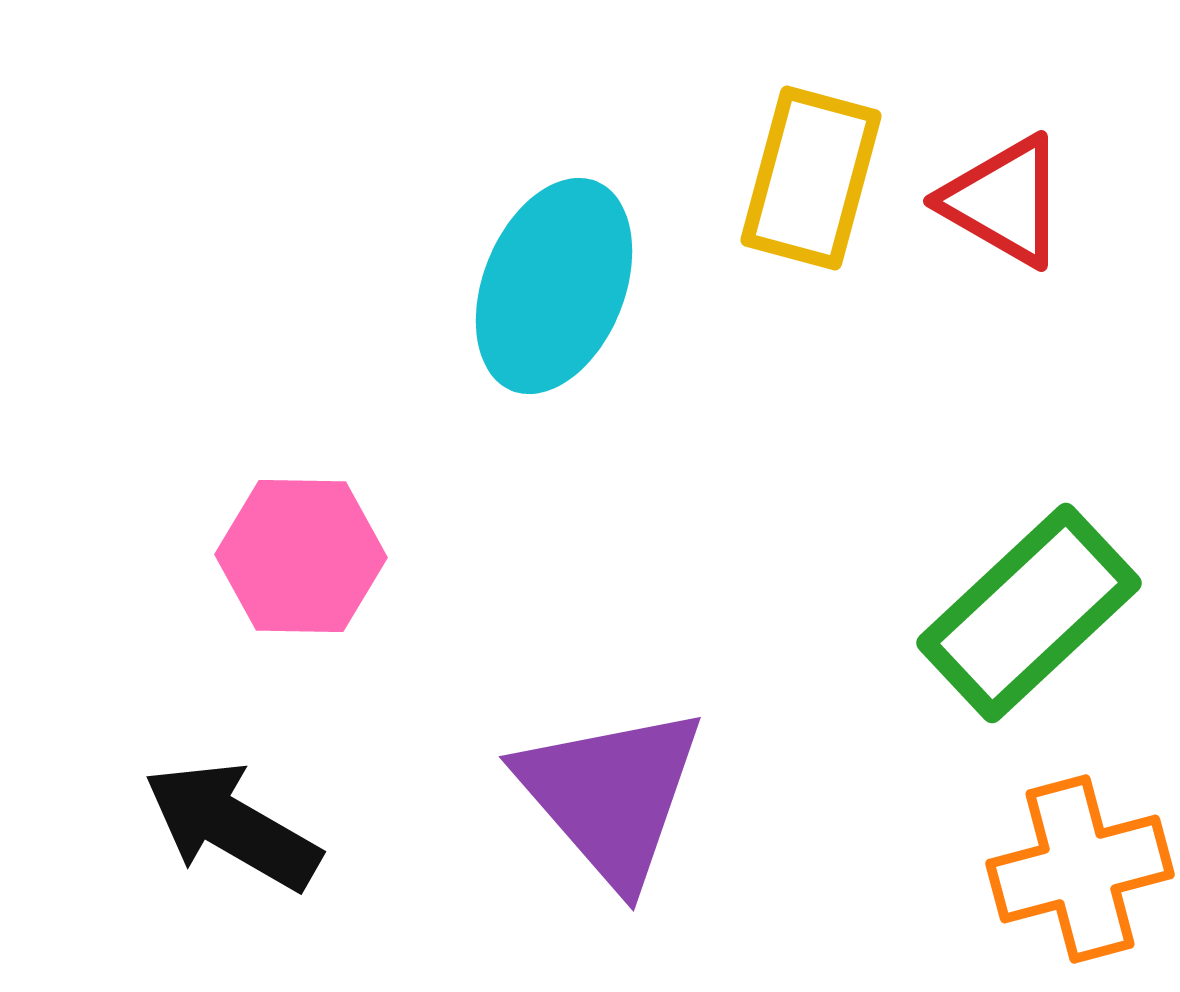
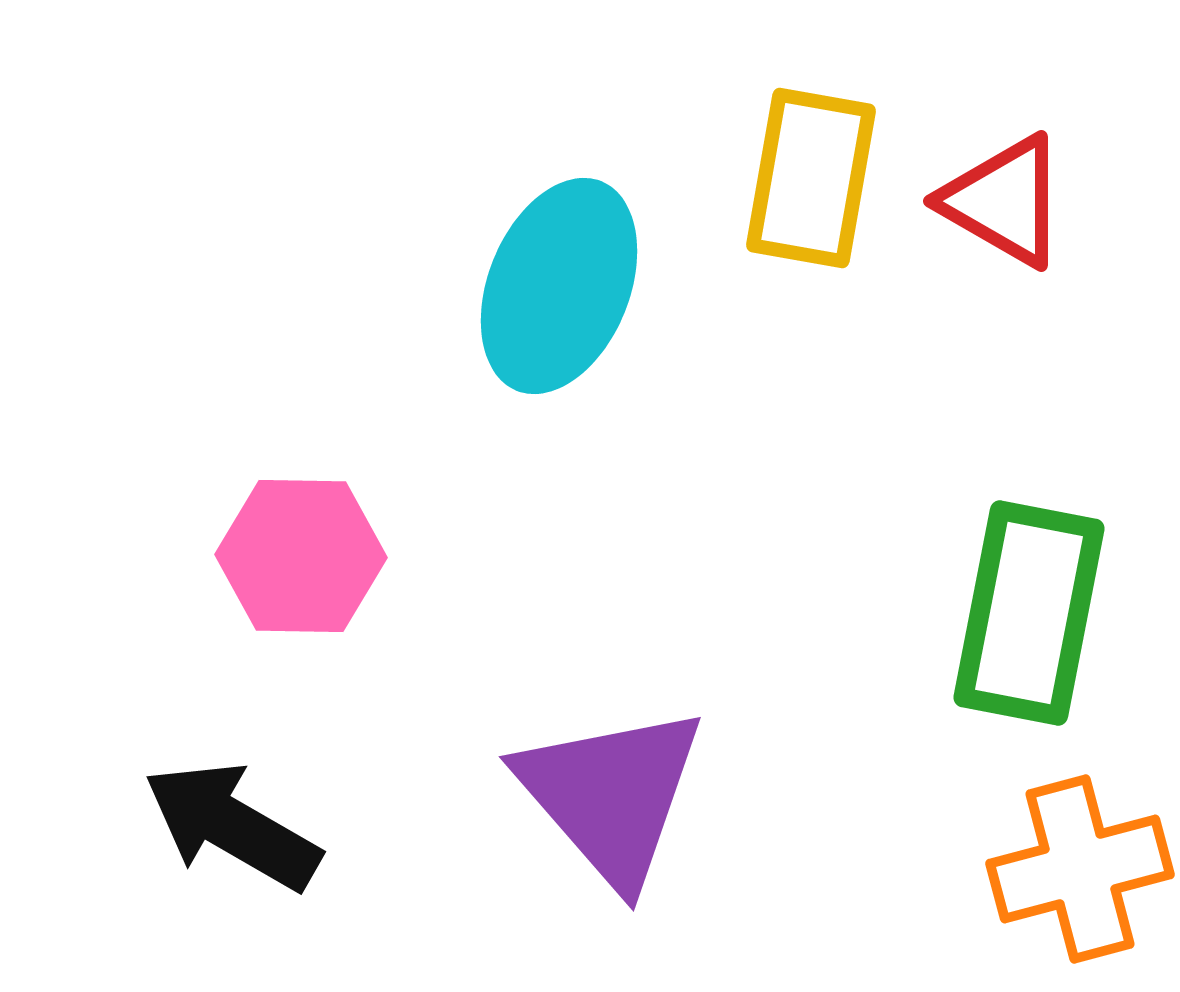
yellow rectangle: rotated 5 degrees counterclockwise
cyan ellipse: moved 5 px right
green rectangle: rotated 36 degrees counterclockwise
